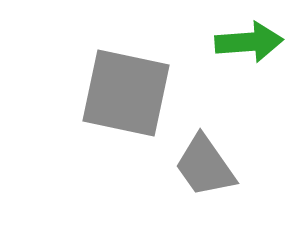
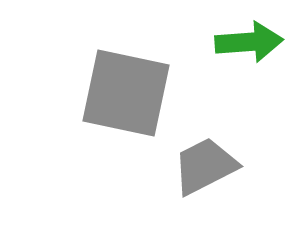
gray trapezoid: rotated 98 degrees clockwise
